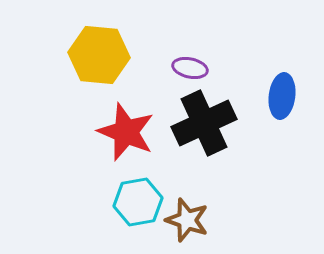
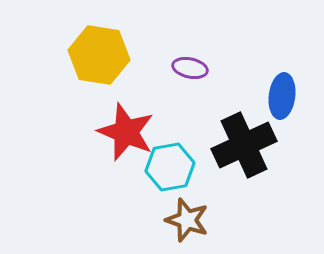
yellow hexagon: rotated 4 degrees clockwise
black cross: moved 40 px right, 22 px down
cyan hexagon: moved 32 px right, 35 px up
